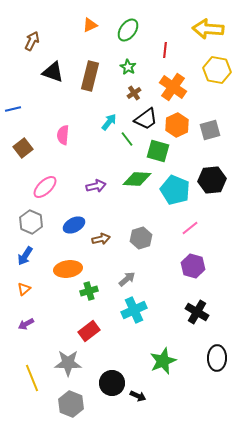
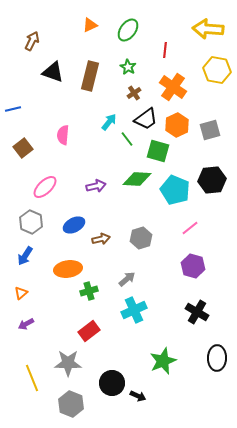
orange triangle at (24, 289): moved 3 px left, 4 px down
